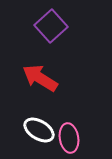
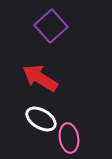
white ellipse: moved 2 px right, 11 px up
